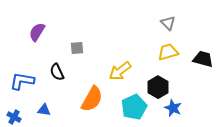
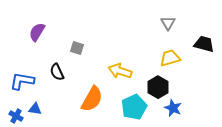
gray triangle: rotated 14 degrees clockwise
gray square: rotated 24 degrees clockwise
yellow trapezoid: moved 2 px right, 6 px down
black trapezoid: moved 1 px right, 15 px up
yellow arrow: rotated 55 degrees clockwise
blue triangle: moved 9 px left, 1 px up
blue cross: moved 2 px right, 1 px up
